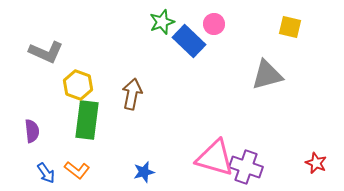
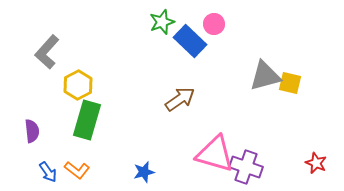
yellow square: moved 56 px down
blue rectangle: moved 1 px right
gray L-shape: moved 1 px right; rotated 108 degrees clockwise
gray triangle: moved 2 px left, 1 px down
yellow hexagon: rotated 12 degrees clockwise
brown arrow: moved 48 px right, 5 px down; rotated 44 degrees clockwise
green rectangle: rotated 9 degrees clockwise
pink triangle: moved 4 px up
blue arrow: moved 2 px right, 1 px up
